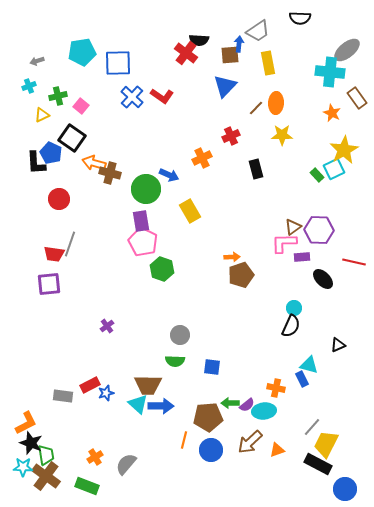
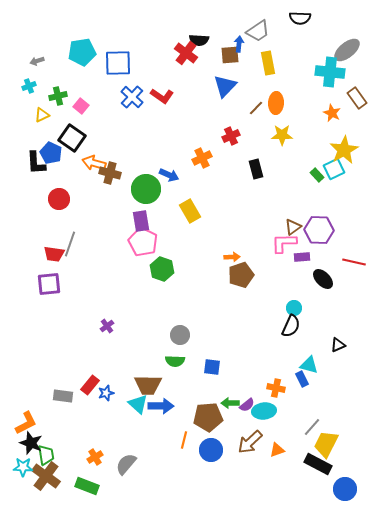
red rectangle at (90, 385): rotated 24 degrees counterclockwise
